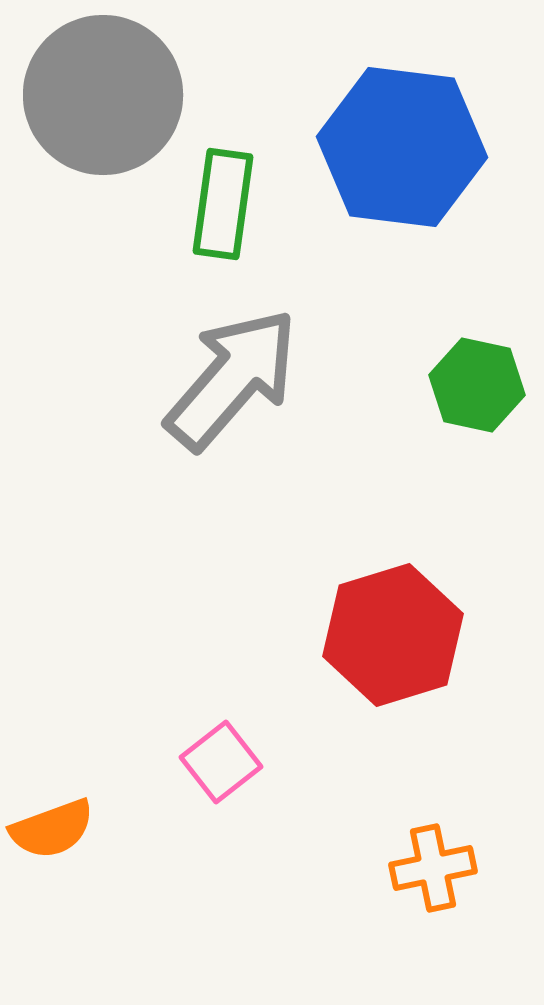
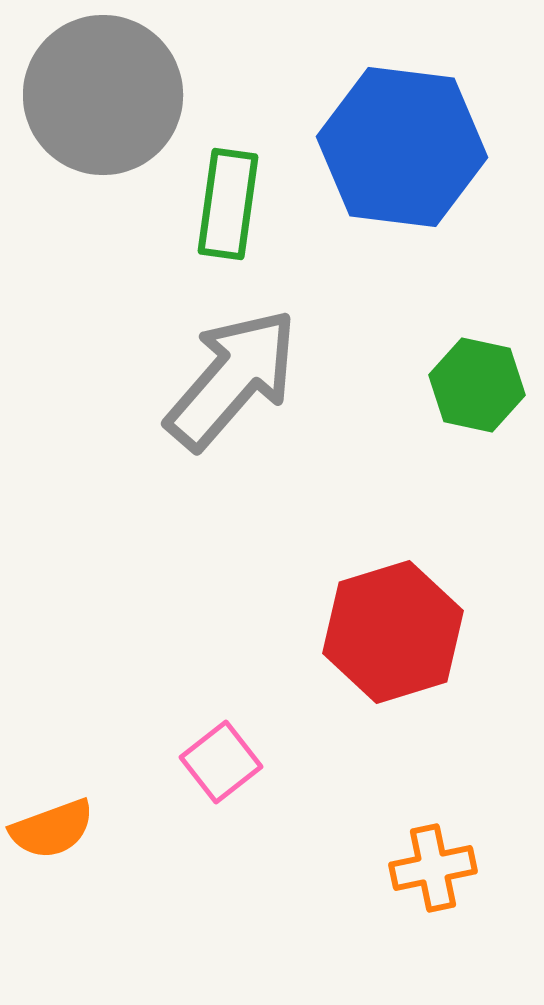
green rectangle: moved 5 px right
red hexagon: moved 3 px up
